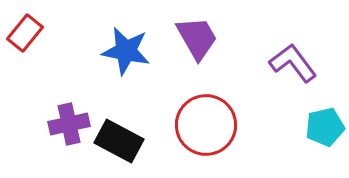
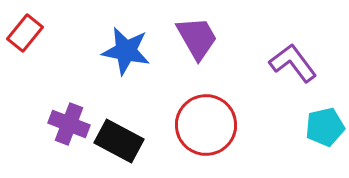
purple cross: rotated 33 degrees clockwise
